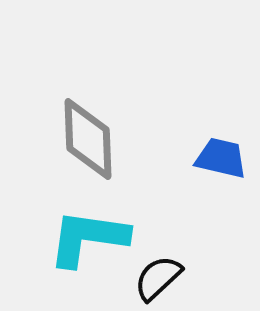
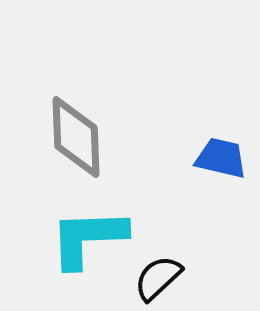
gray diamond: moved 12 px left, 2 px up
cyan L-shape: rotated 10 degrees counterclockwise
